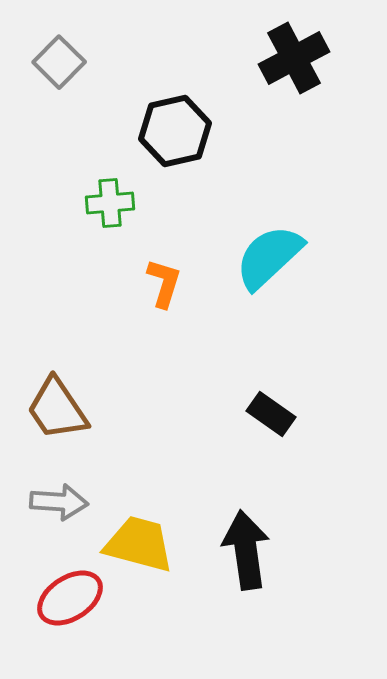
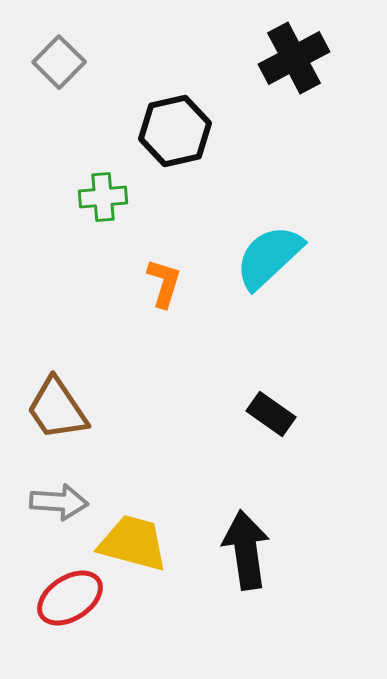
green cross: moved 7 px left, 6 px up
yellow trapezoid: moved 6 px left, 1 px up
